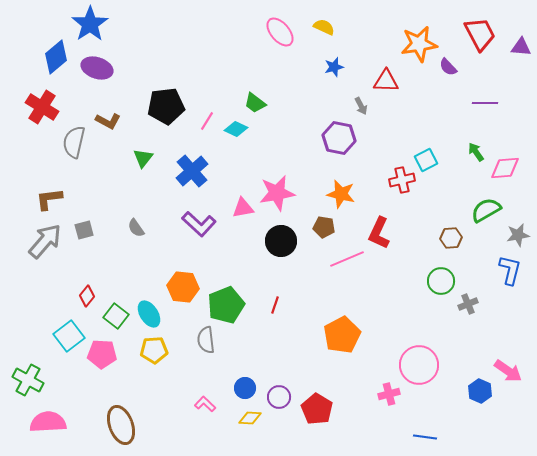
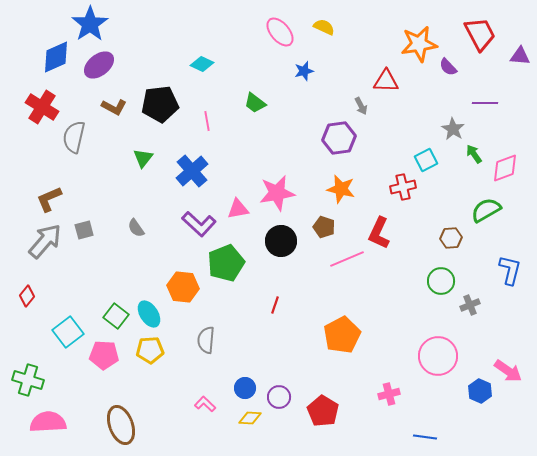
purple triangle at (521, 47): moved 1 px left, 9 px down
blue diamond at (56, 57): rotated 16 degrees clockwise
blue star at (334, 67): moved 30 px left, 4 px down
purple ellipse at (97, 68): moved 2 px right, 3 px up; rotated 56 degrees counterclockwise
black pentagon at (166, 106): moved 6 px left, 2 px up
brown L-shape at (108, 121): moved 6 px right, 14 px up
pink line at (207, 121): rotated 42 degrees counterclockwise
cyan diamond at (236, 129): moved 34 px left, 65 px up
purple hexagon at (339, 138): rotated 20 degrees counterclockwise
gray semicircle at (74, 142): moved 5 px up
green arrow at (476, 152): moved 2 px left, 2 px down
pink diamond at (505, 168): rotated 16 degrees counterclockwise
red cross at (402, 180): moved 1 px right, 7 px down
orange star at (341, 194): moved 5 px up
brown L-shape at (49, 199): rotated 16 degrees counterclockwise
pink triangle at (243, 208): moved 5 px left, 1 px down
brown pentagon at (324, 227): rotated 10 degrees clockwise
gray star at (518, 235): moved 65 px left, 106 px up; rotated 30 degrees counterclockwise
red diamond at (87, 296): moved 60 px left
gray cross at (468, 304): moved 2 px right, 1 px down
green pentagon at (226, 305): moved 42 px up
cyan square at (69, 336): moved 1 px left, 4 px up
gray semicircle at (206, 340): rotated 12 degrees clockwise
yellow pentagon at (154, 350): moved 4 px left
pink pentagon at (102, 354): moved 2 px right, 1 px down
pink circle at (419, 365): moved 19 px right, 9 px up
green cross at (28, 380): rotated 12 degrees counterclockwise
red pentagon at (317, 409): moved 6 px right, 2 px down
